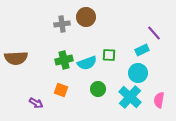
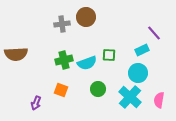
brown semicircle: moved 4 px up
purple arrow: rotated 80 degrees clockwise
